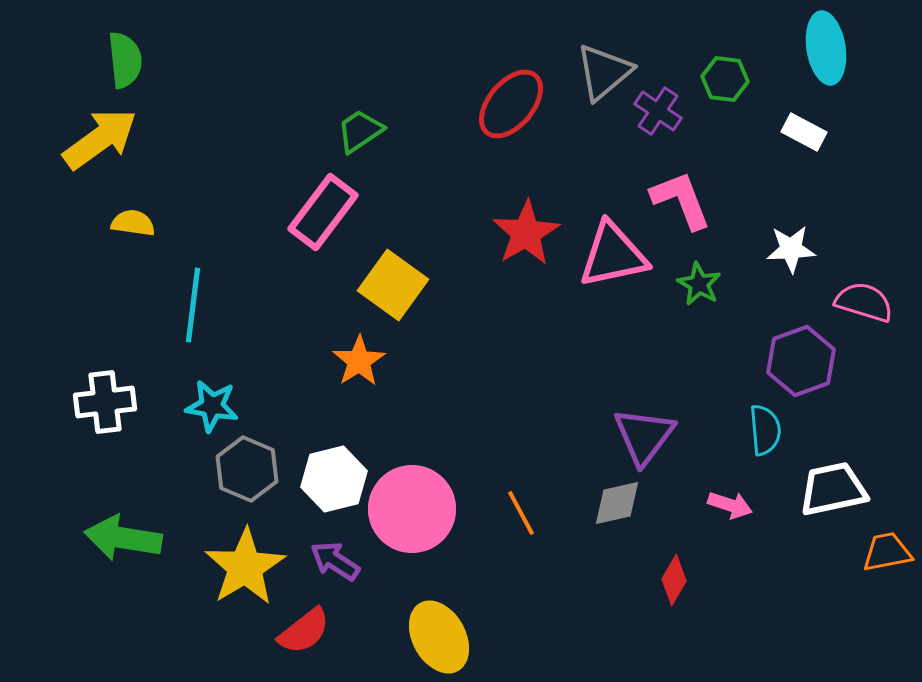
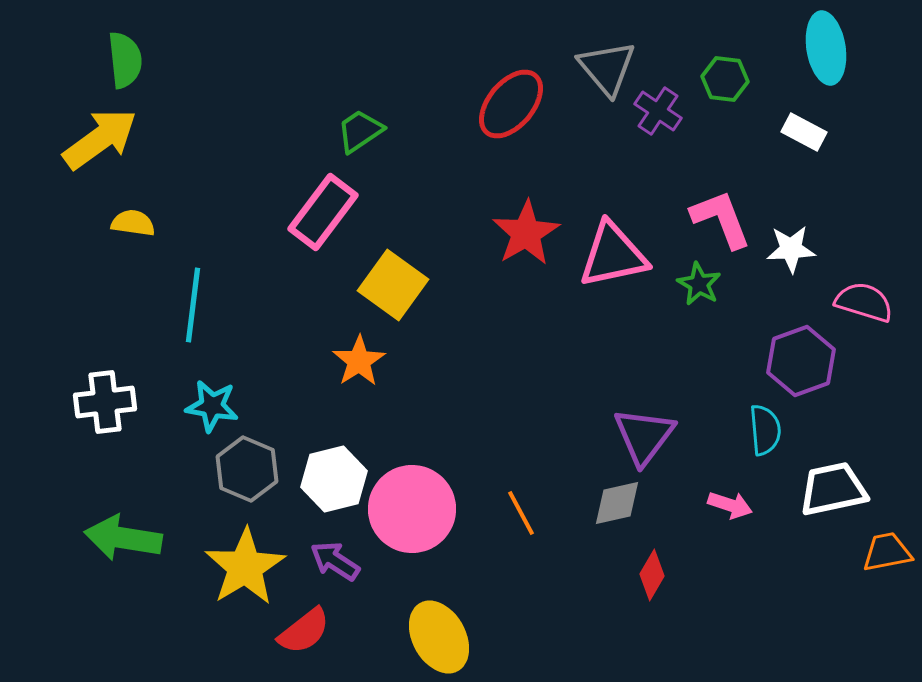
gray triangle: moved 3 px right, 4 px up; rotated 30 degrees counterclockwise
pink L-shape: moved 40 px right, 19 px down
red diamond: moved 22 px left, 5 px up
